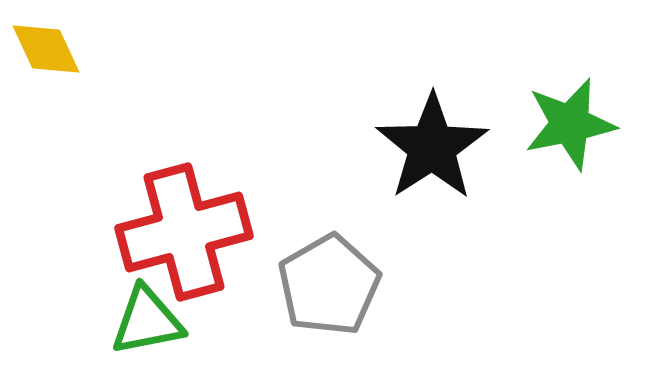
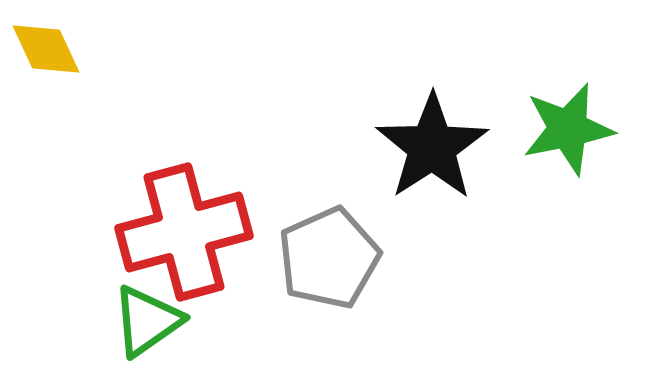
green star: moved 2 px left, 5 px down
gray pentagon: moved 27 px up; rotated 6 degrees clockwise
green triangle: rotated 24 degrees counterclockwise
